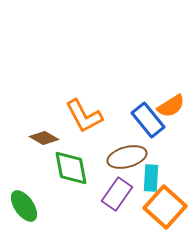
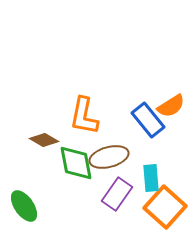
orange L-shape: rotated 39 degrees clockwise
brown diamond: moved 2 px down
brown ellipse: moved 18 px left
green diamond: moved 5 px right, 5 px up
cyan rectangle: rotated 8 degrees counterclockwise
